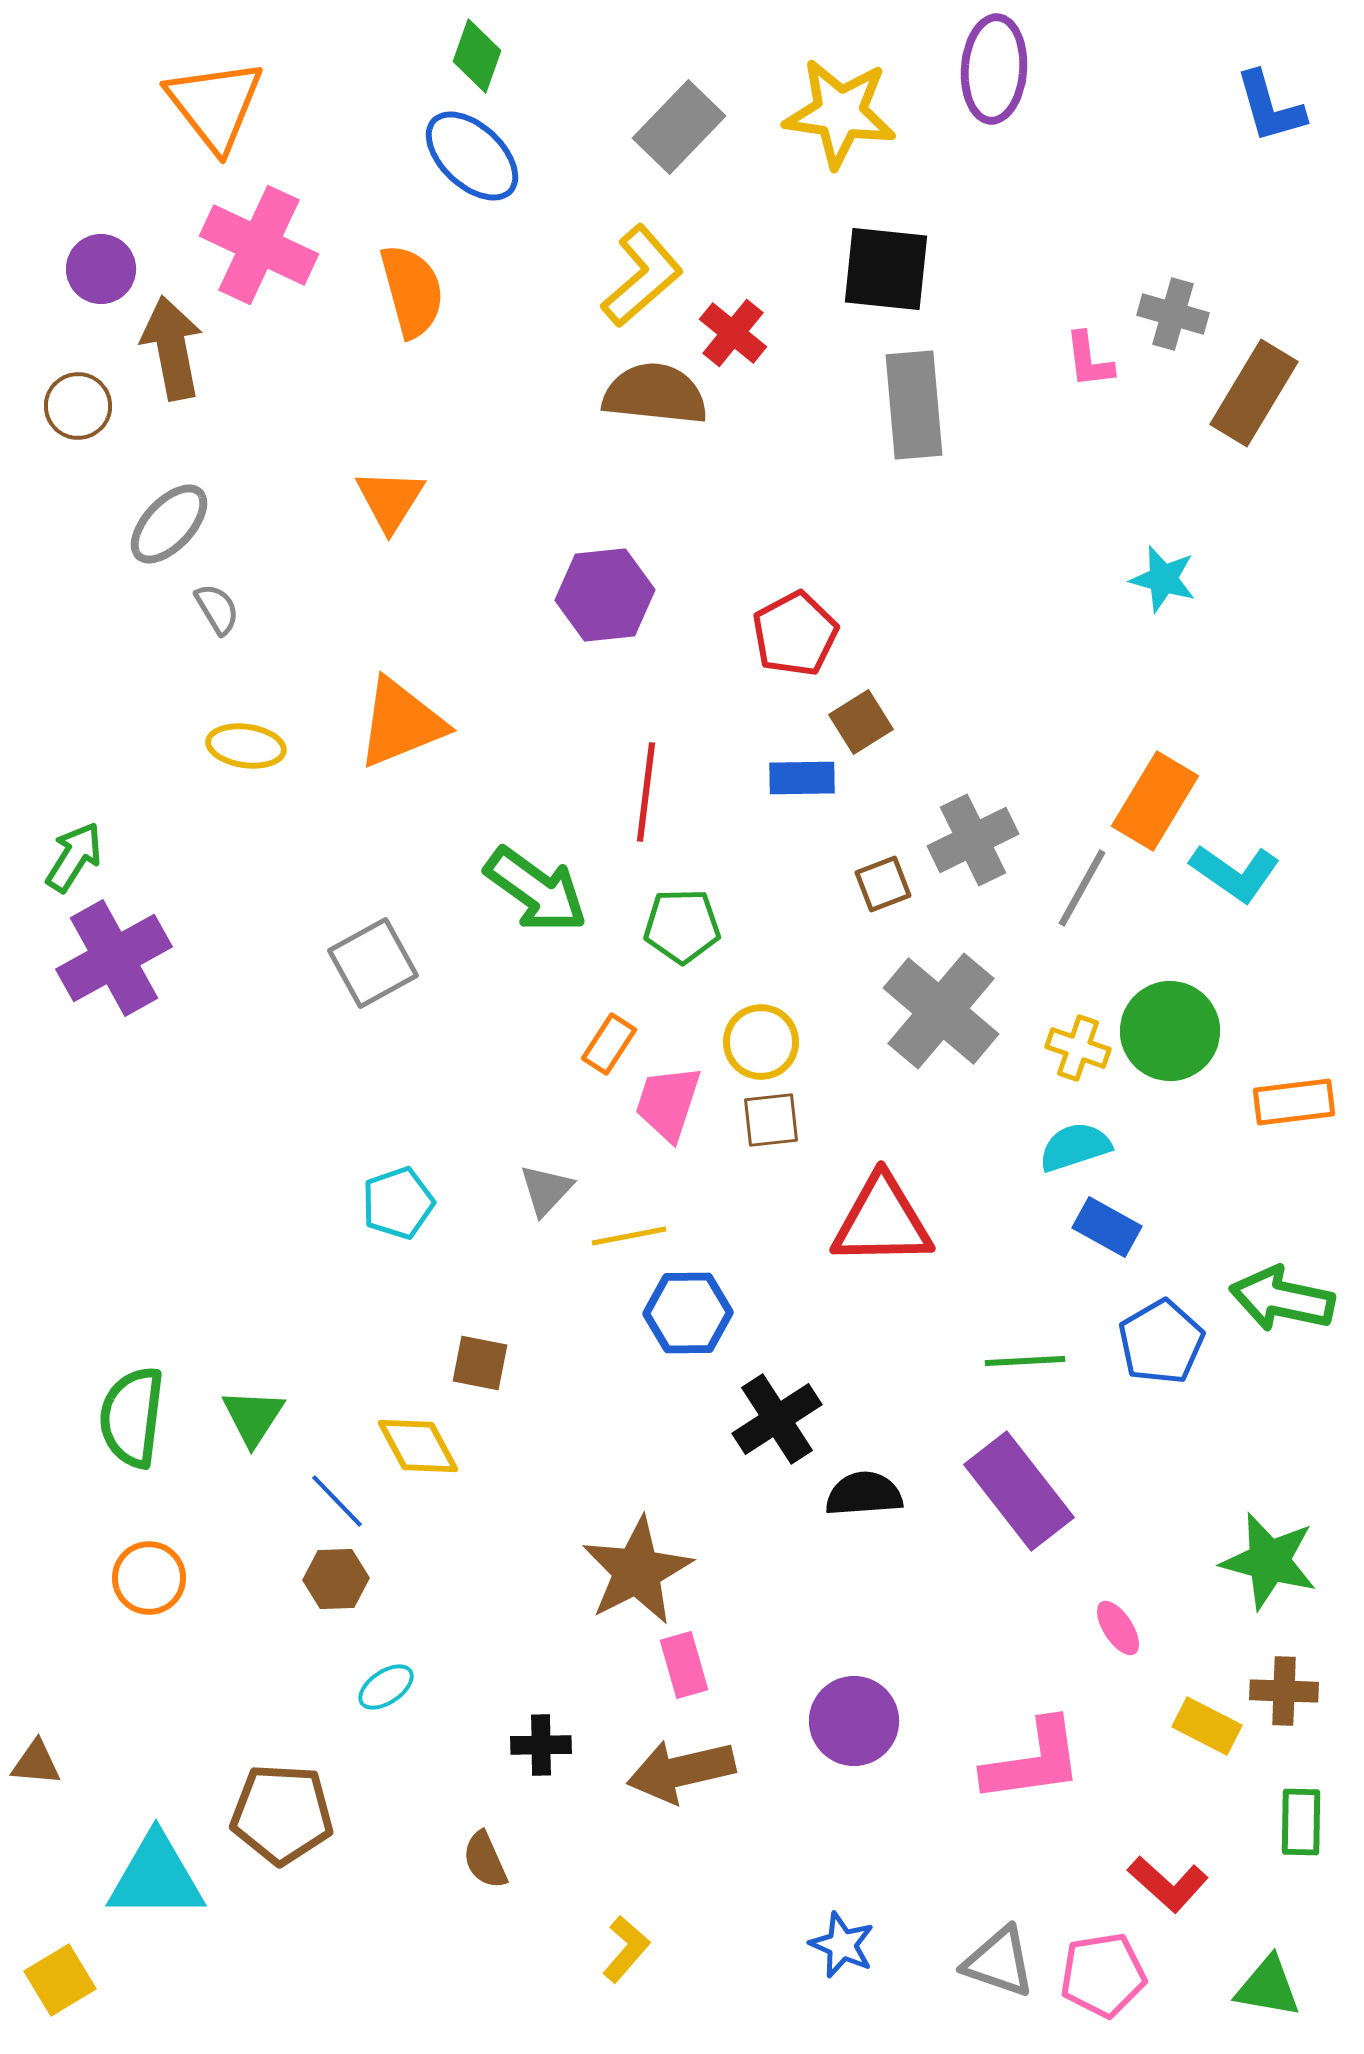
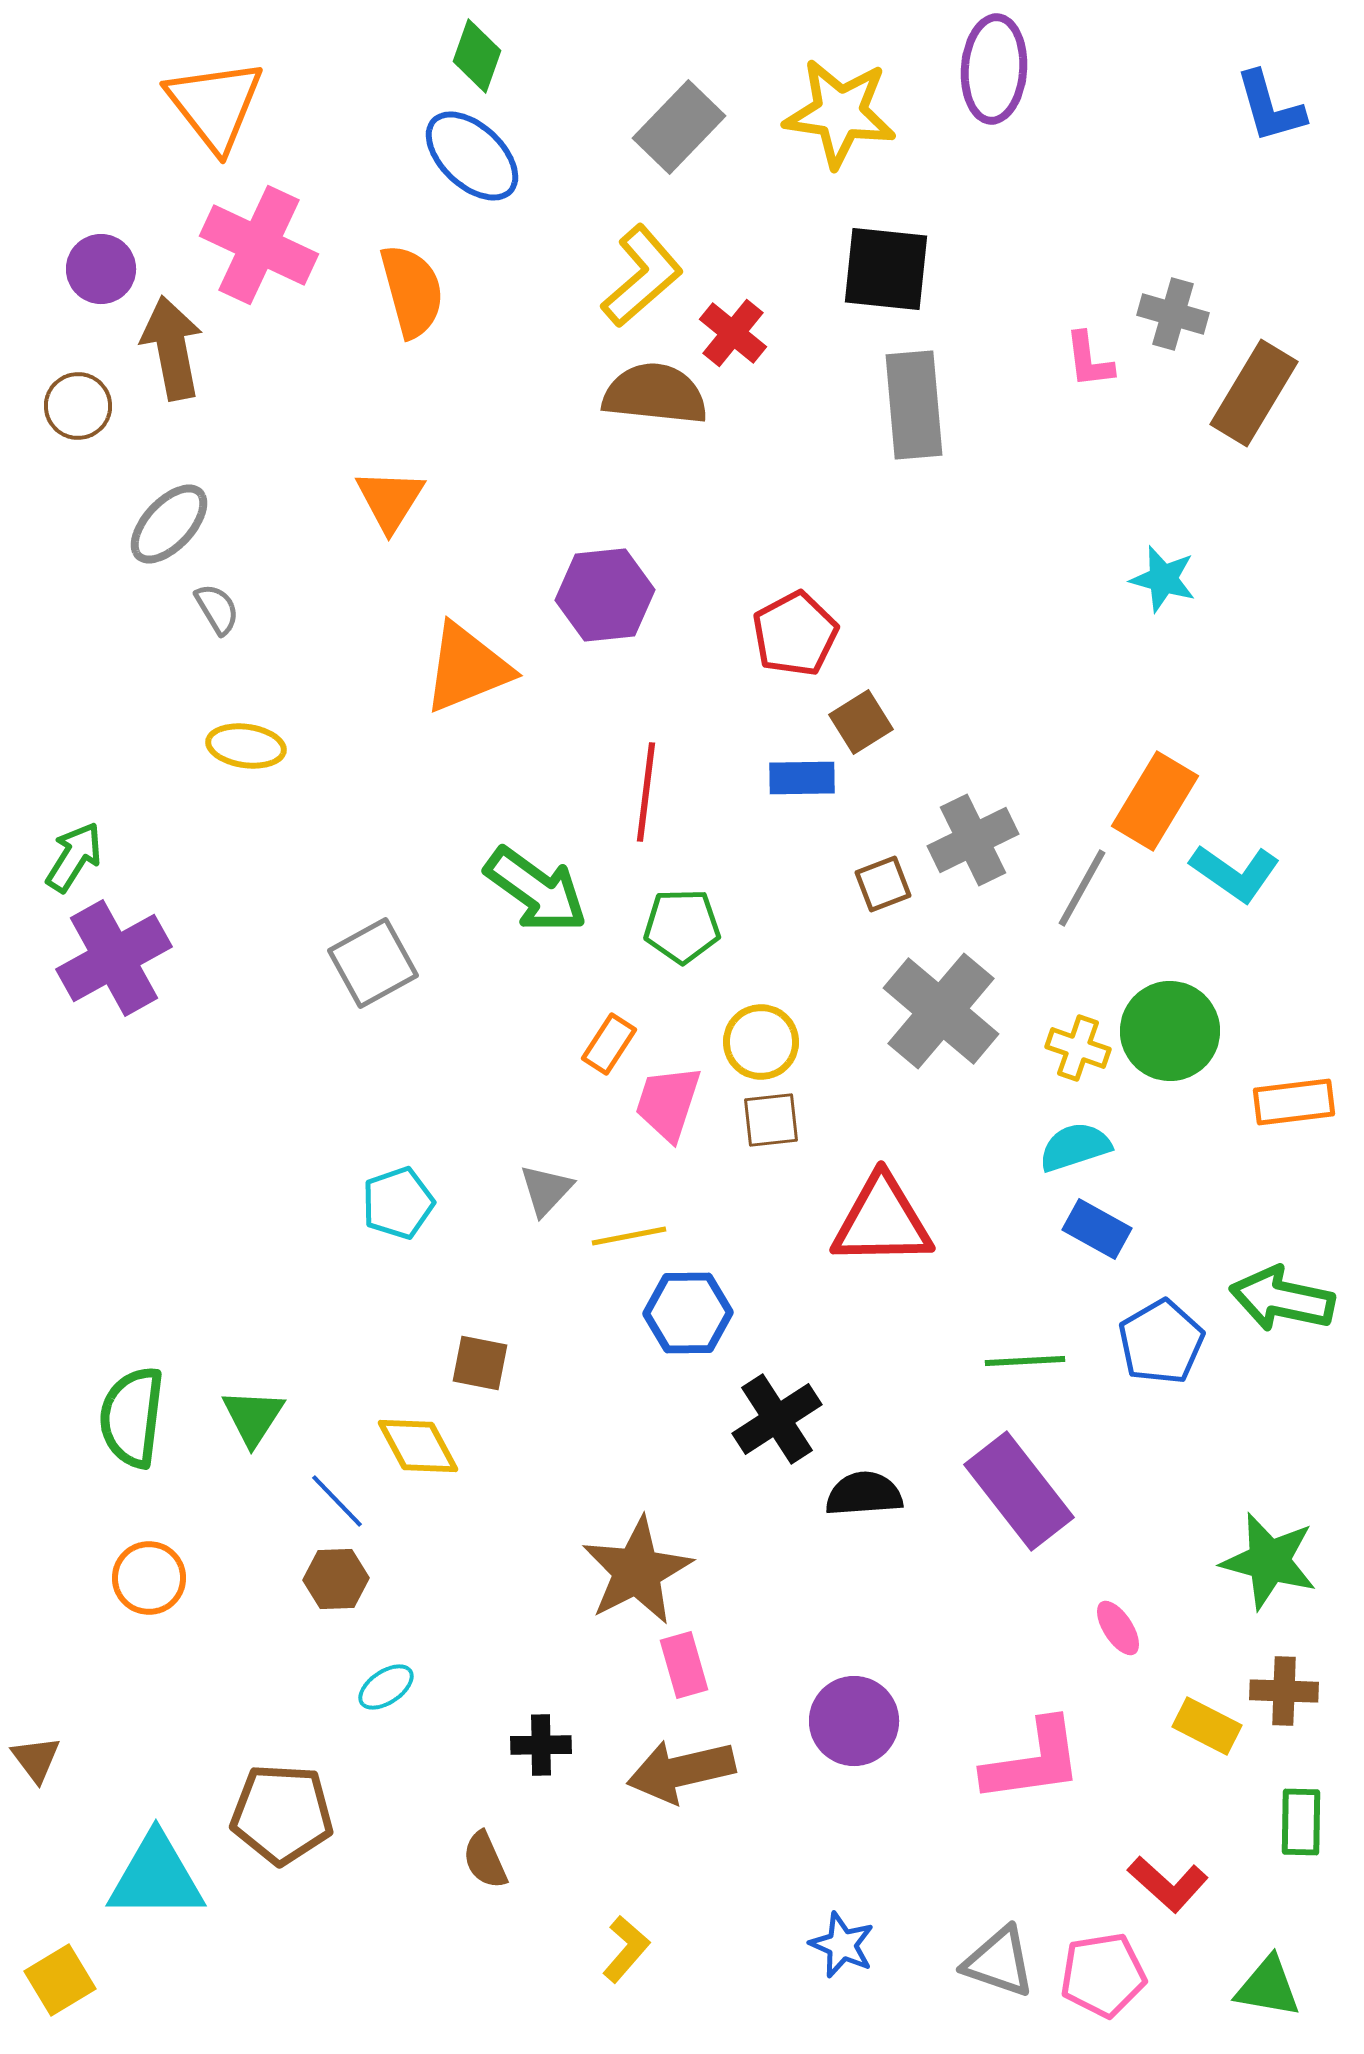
orange triangle at (401, 723): moved 66 px right, 55 px up
blue rectangle at (1107, 1227): moved 10 px left, 2 px down
brown triangle at (36, 1763): moved 4 px up; rotated 48 degrees clockwise
